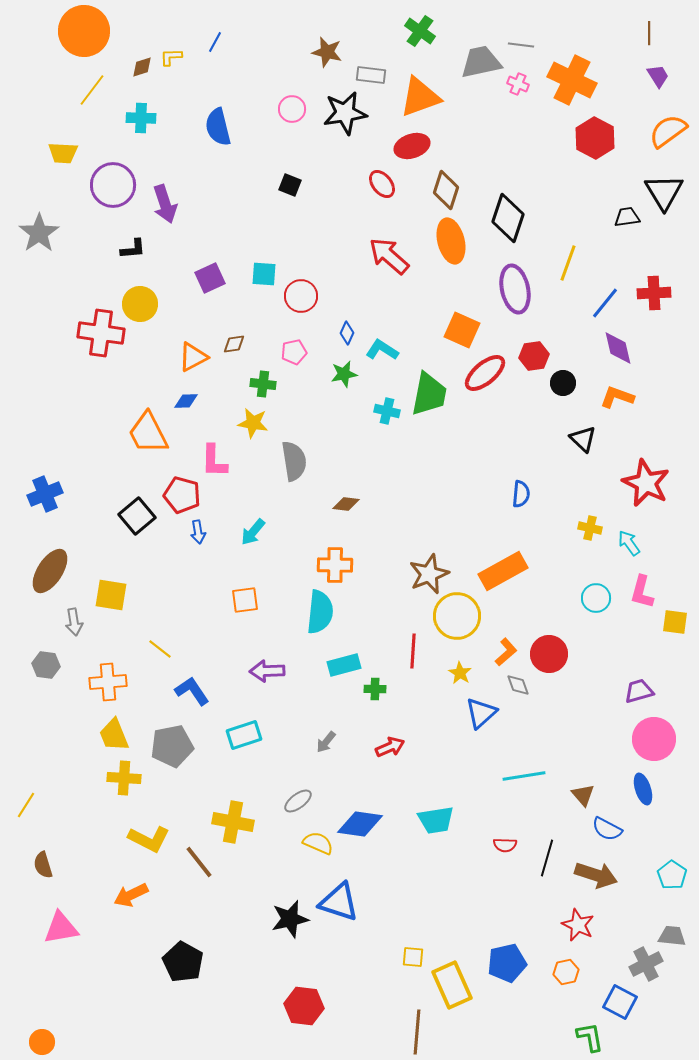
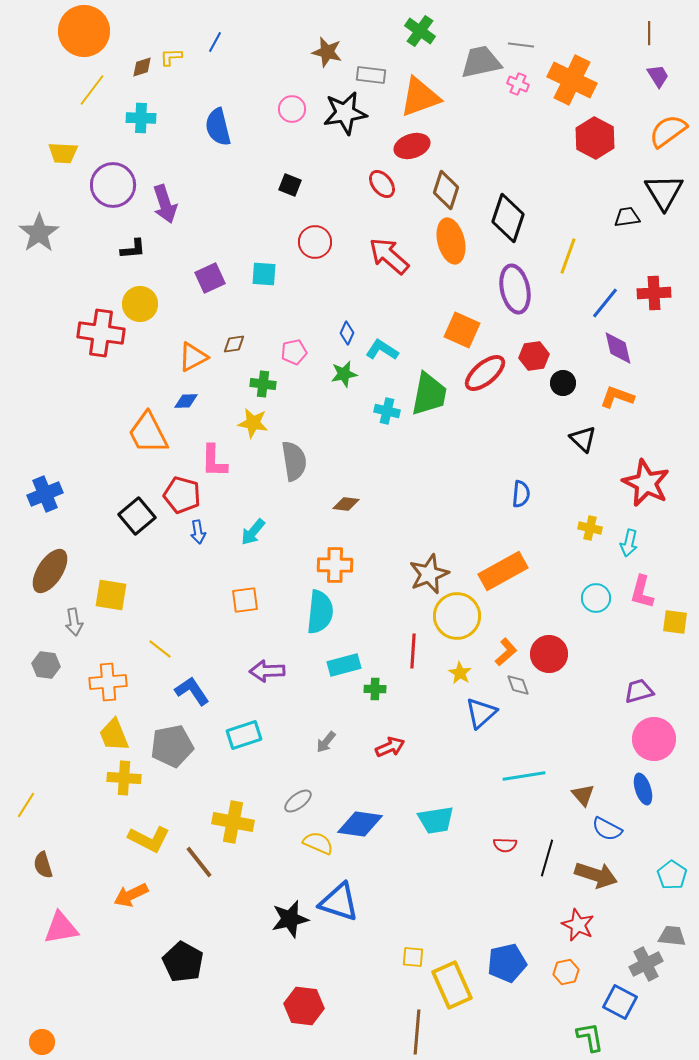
yellow line at (568, 263): moved 7 px up
red circle at (301, 296): moved 14 px right, 54 px up
cyan arrow at (629, 543): rotated 132 degrees counterclockwise
